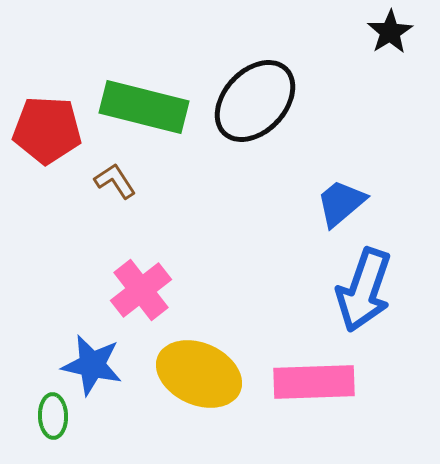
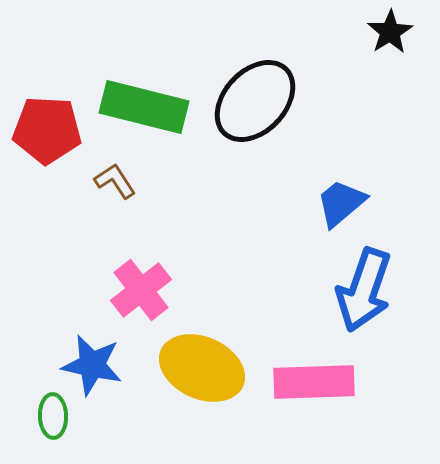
yellow ellipse: moved 3 px right, 6 px up
